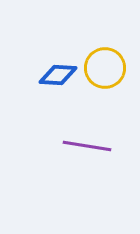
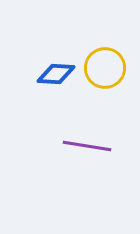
blue diamond: moved 2 px left, 1 px up
